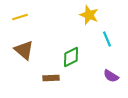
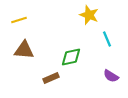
yellow line: moved 1 px left, 3 px down
brown triangle: rotated 35 degrees counterclockwise
green diamond: rotated 15 degrees clockwise
brown rectangle: rotated 21 degrees counterclockwise
